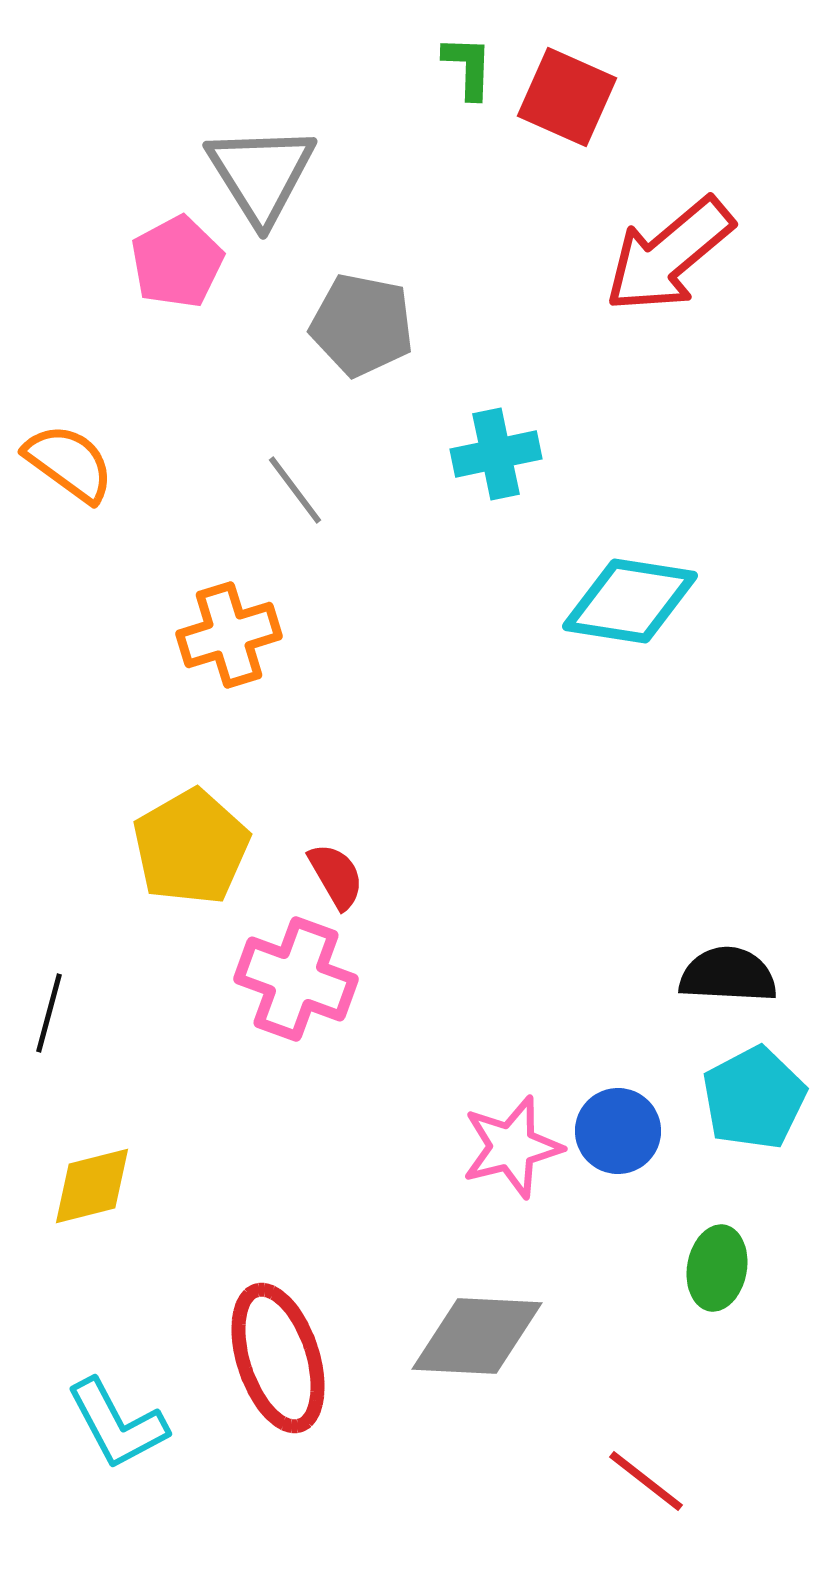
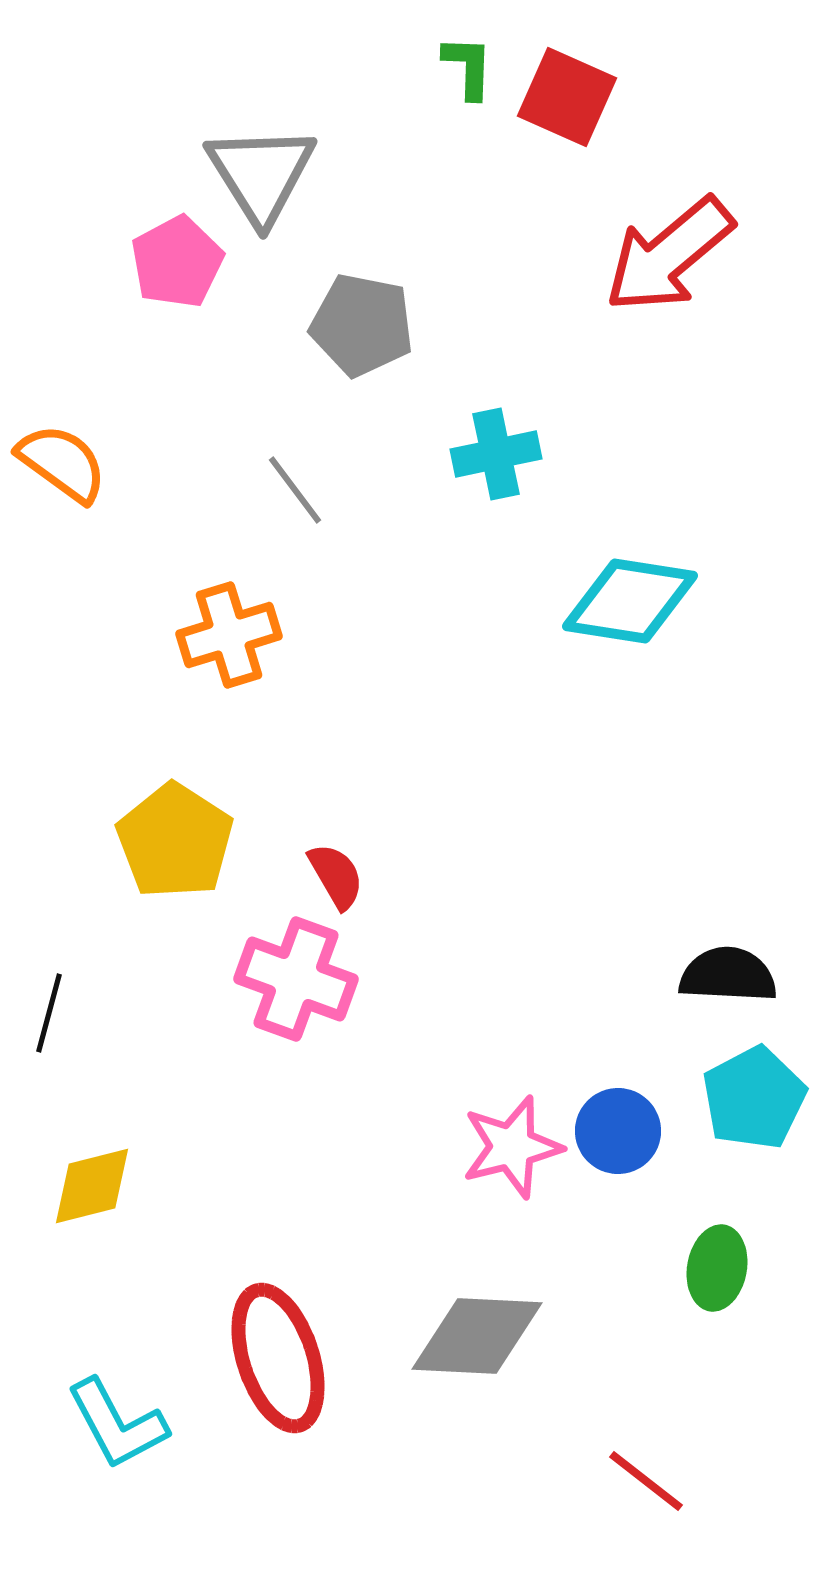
orange semicircle: moved 7 px left
yellow pentagon: moved 16 px left, 6 px up; rotated 9 degrees counterclockwise
